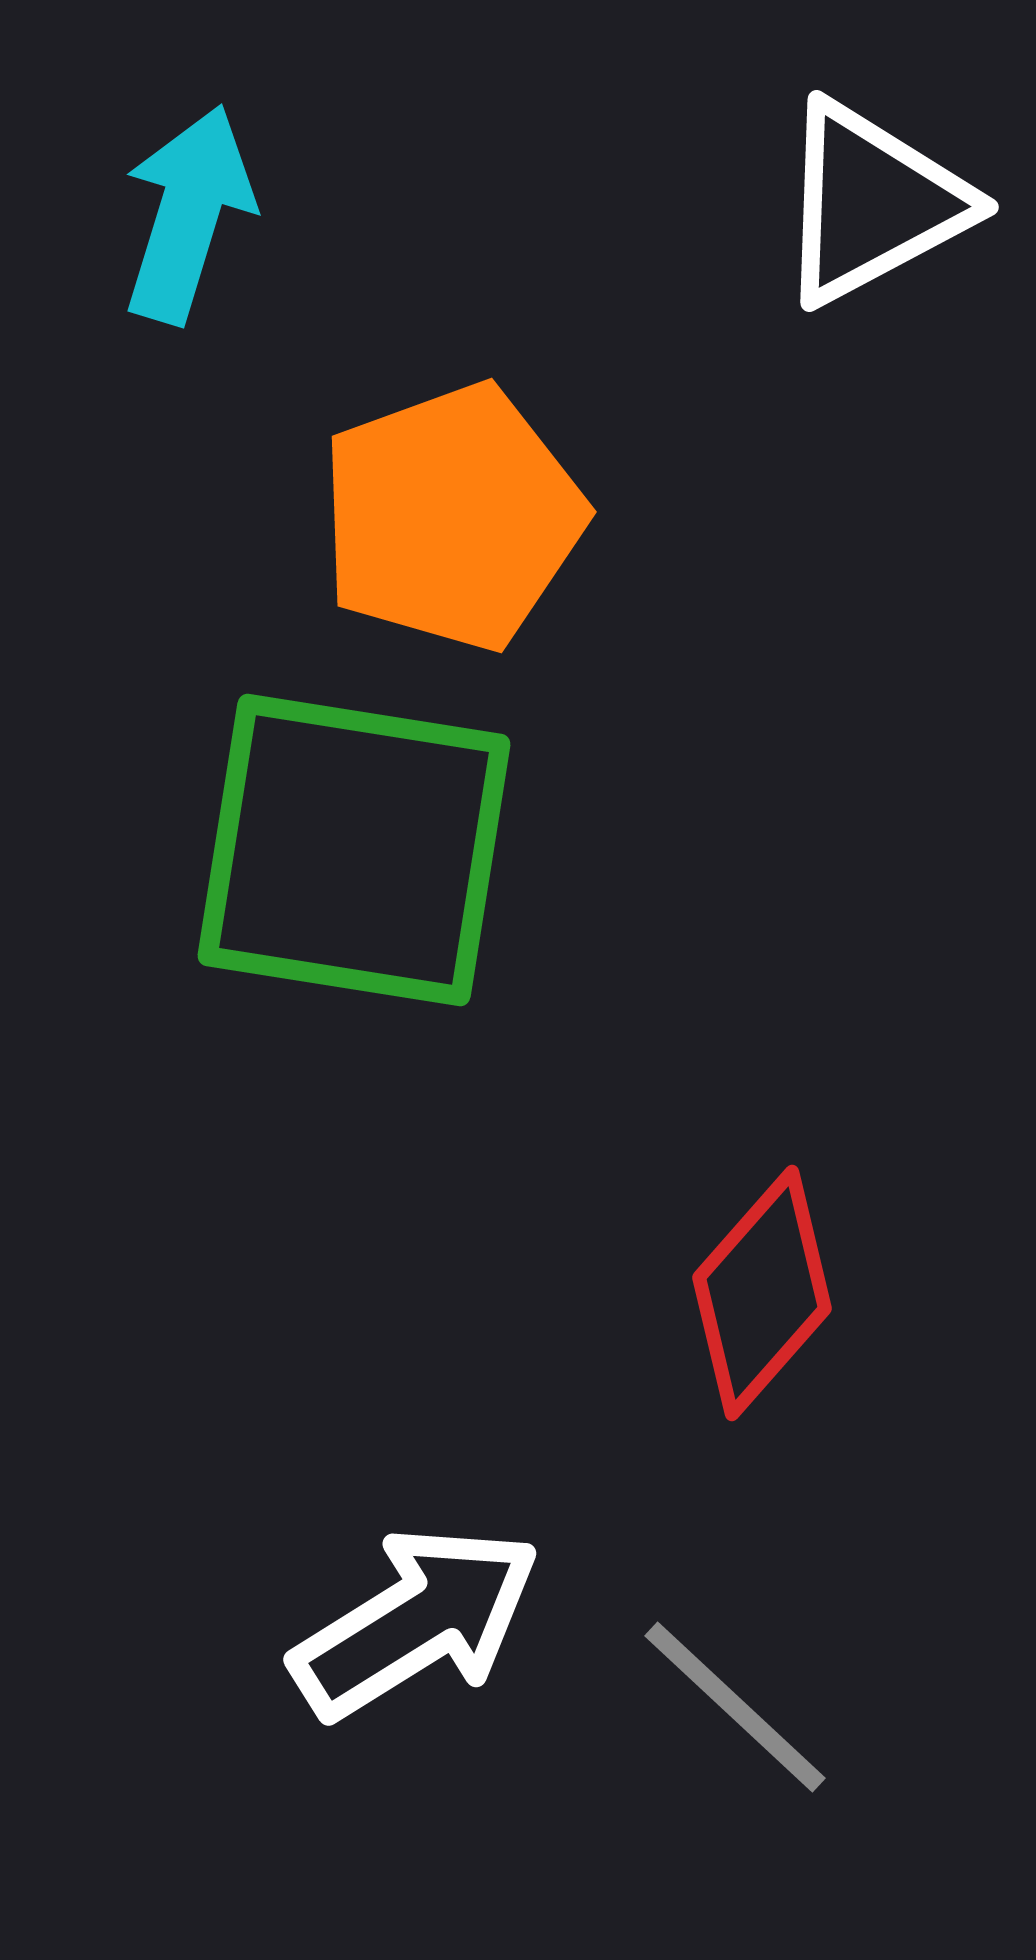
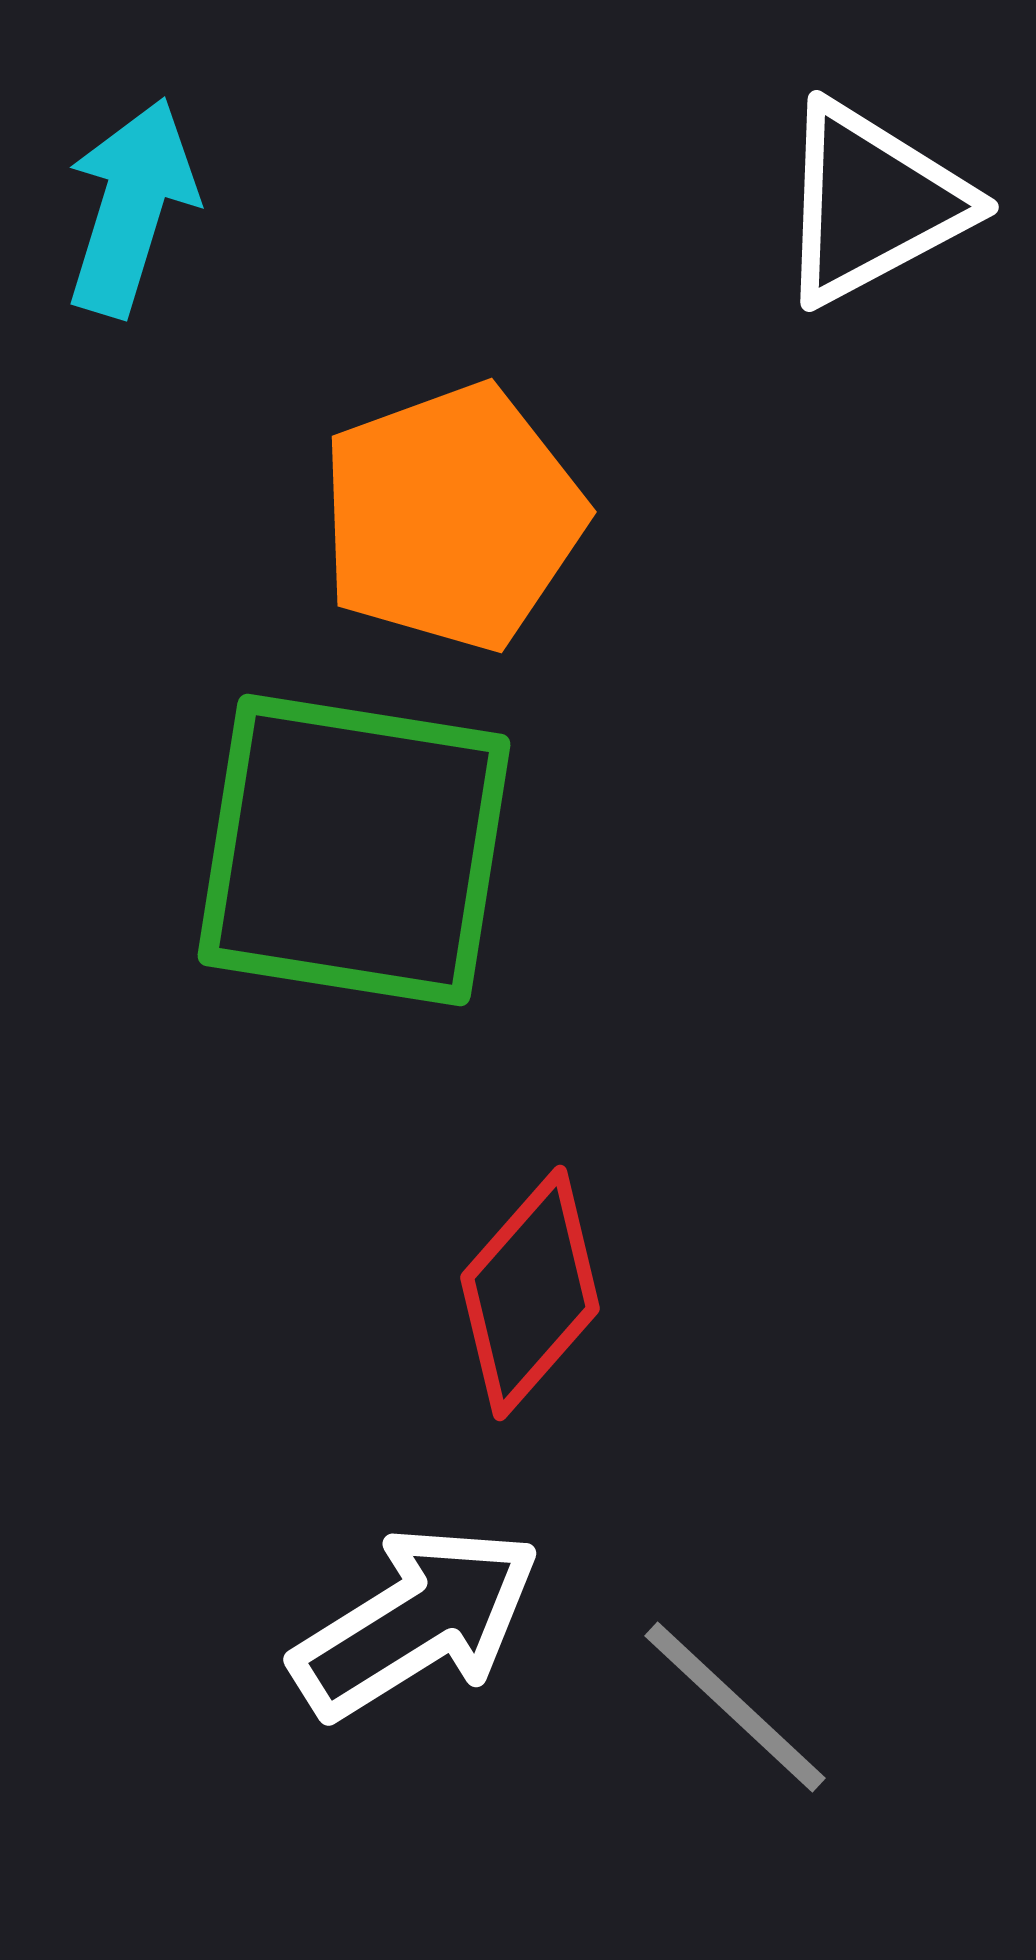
cyan arrow: moved 57 px left, 7 px up
red diamond: moved 232 px left
